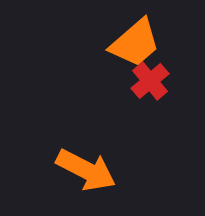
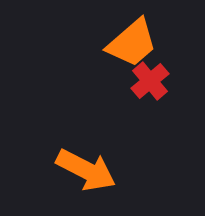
orange trapezoid: moved 3 px left
